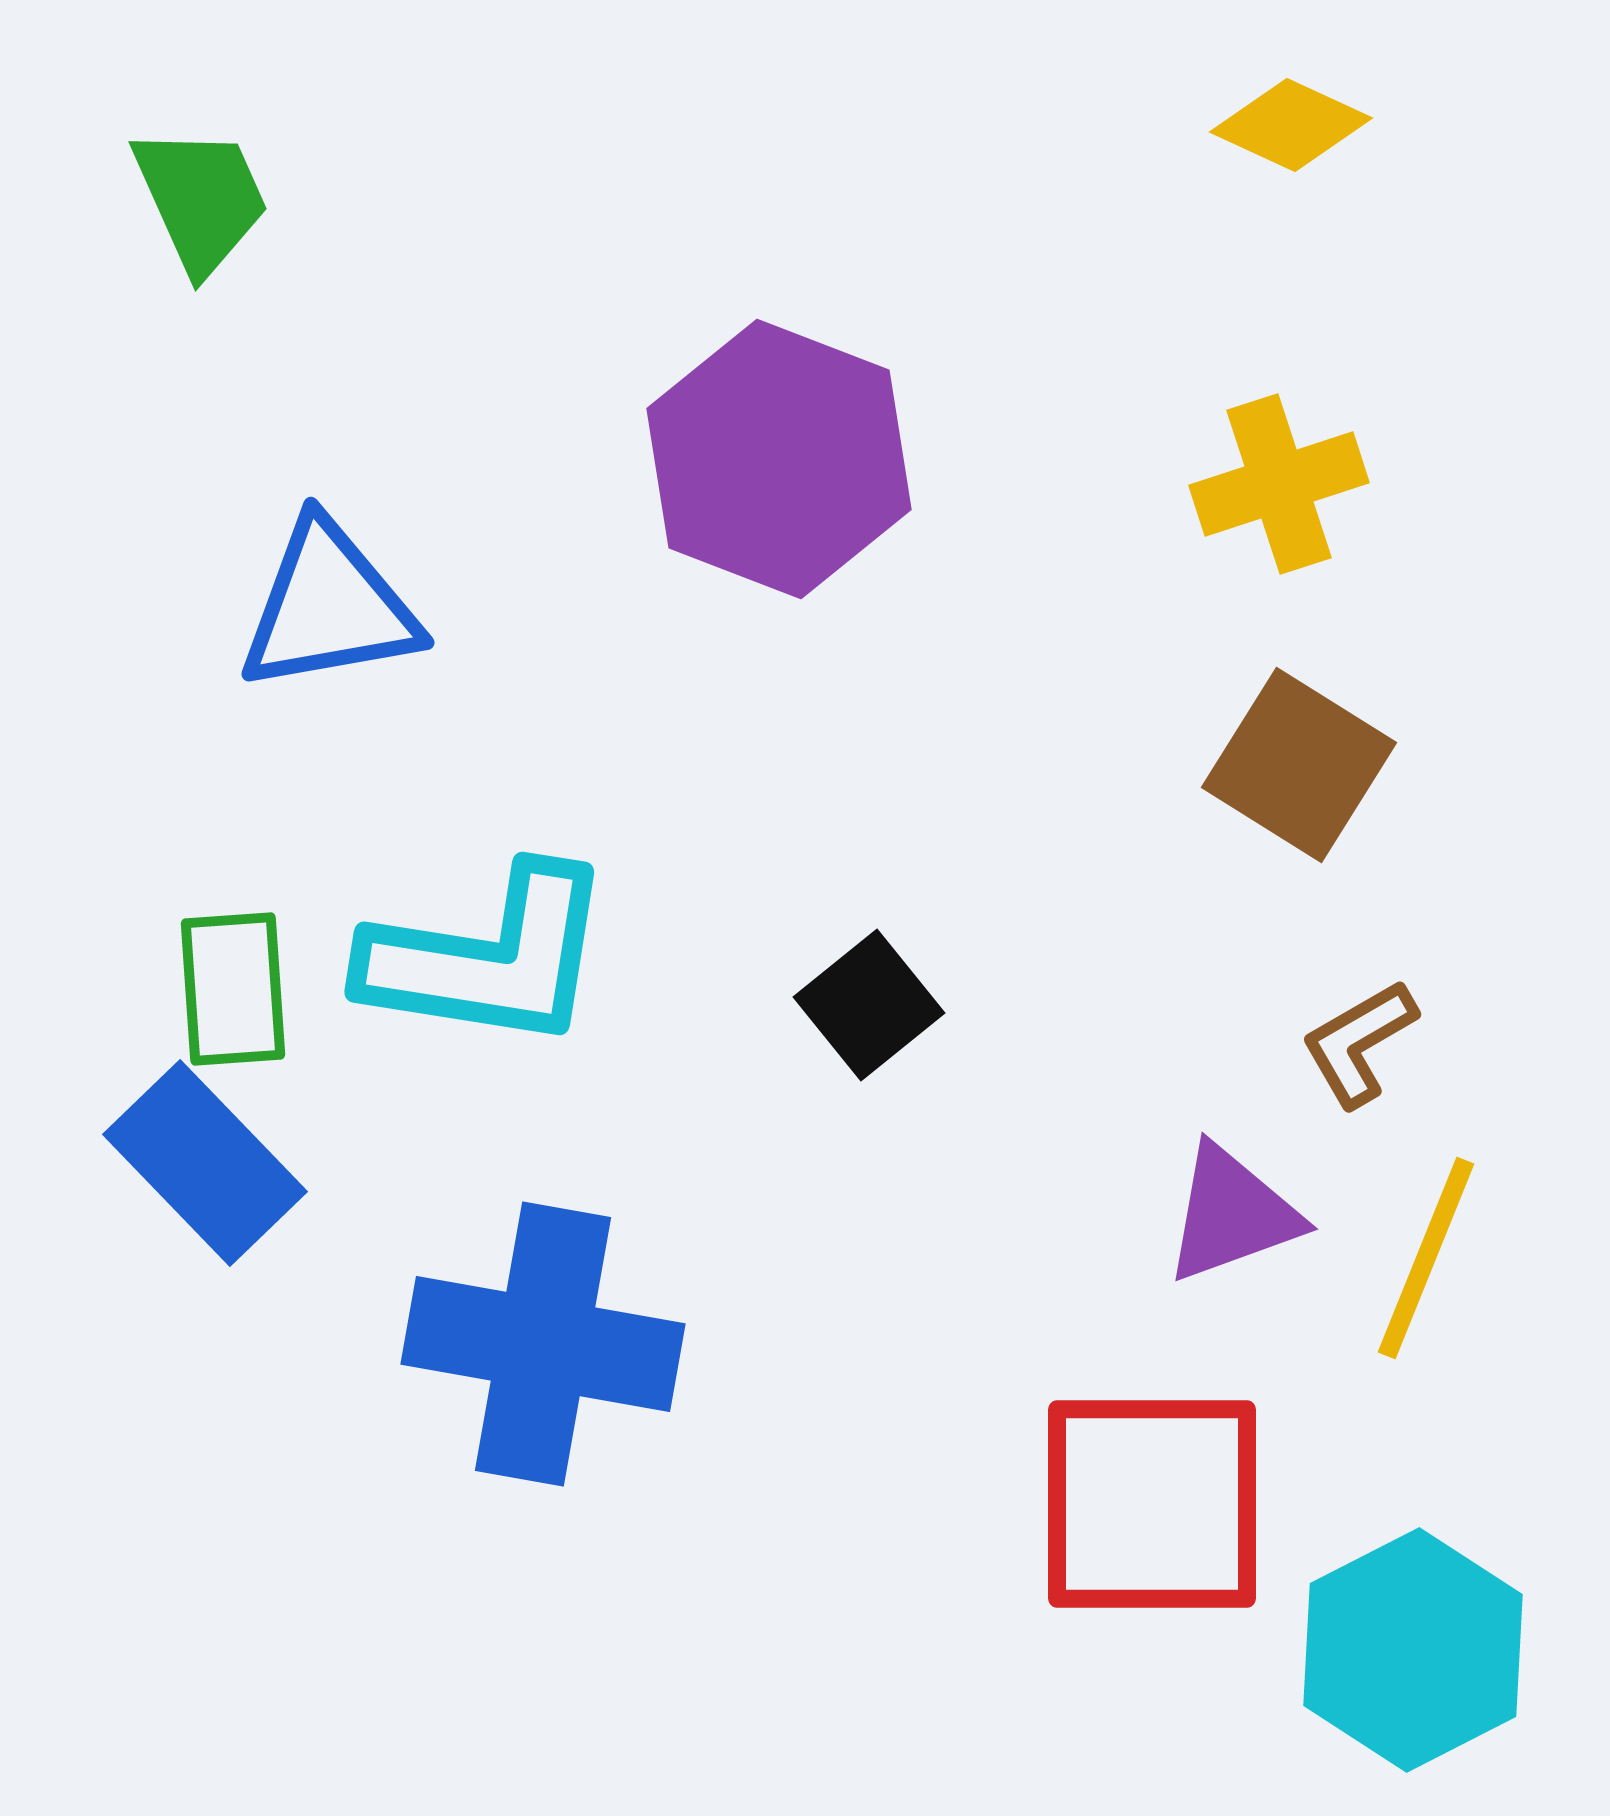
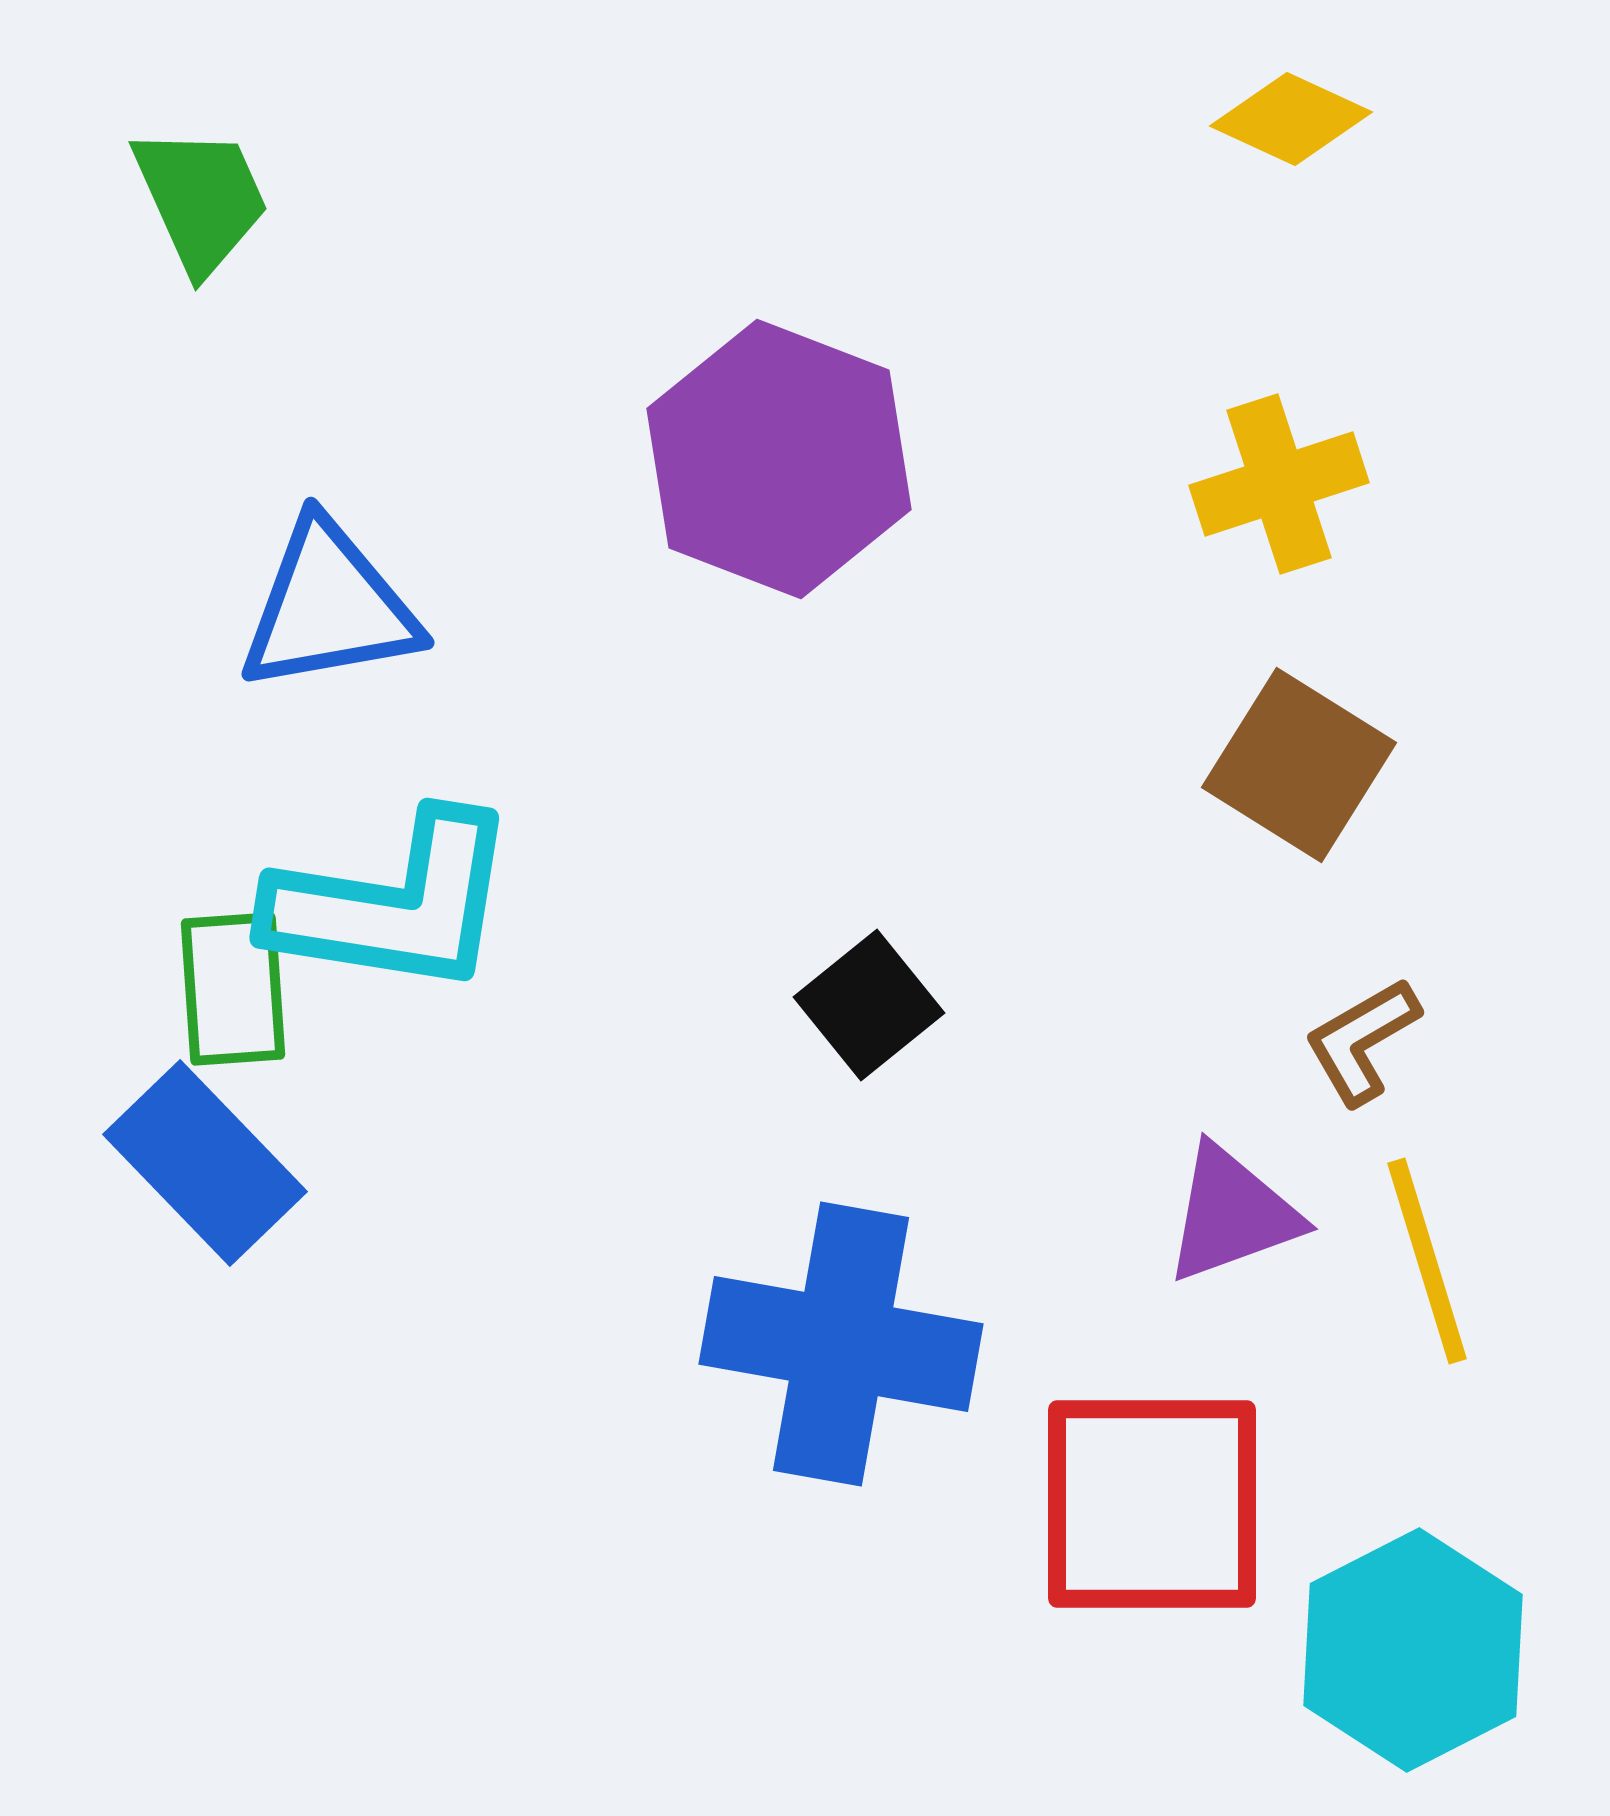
yellow diamond: moved 6 px up
cyan L-shape: moved 95 px left, 54 px up
brown L-shape: moved 3 px right, 2 px up
yellow line: moved 1 px right, 3 px down; rotated 39 degrees counterclockwise
blue cross: moved 298 px right
